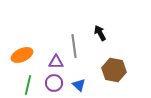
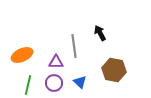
blue triangle: moved 1 px right, 3 px up
